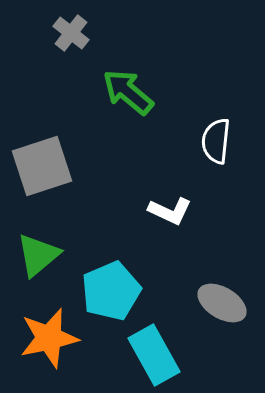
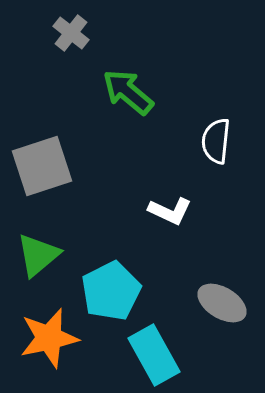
cyan pentagon: rotated 4 degrees counterclockwise
